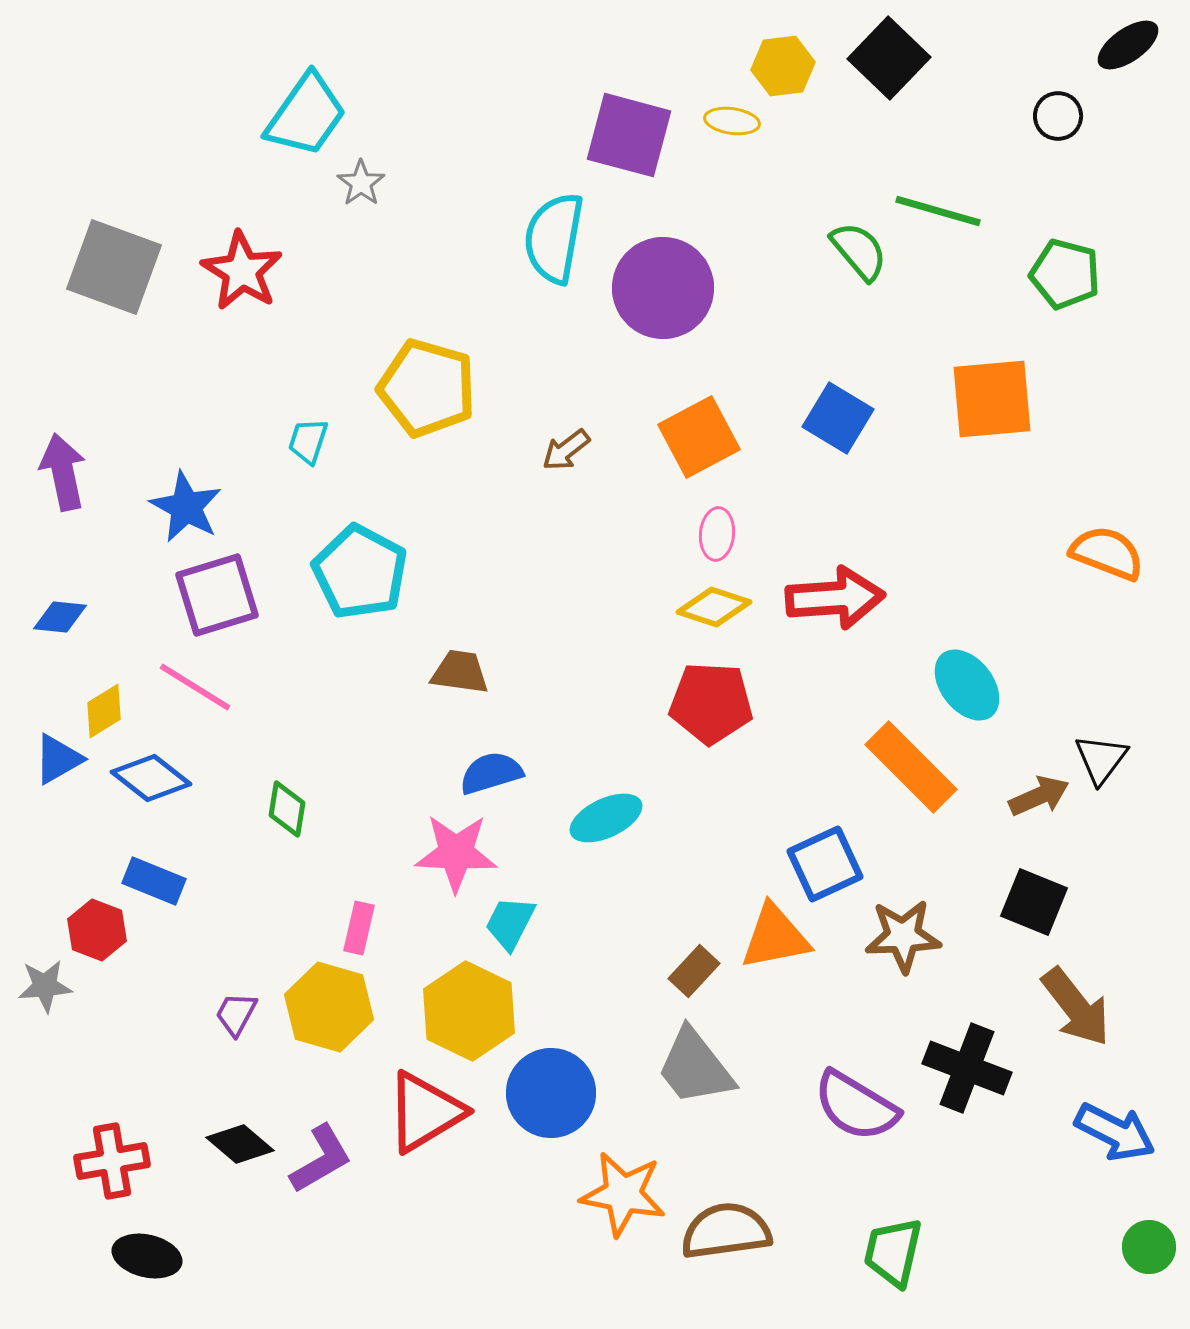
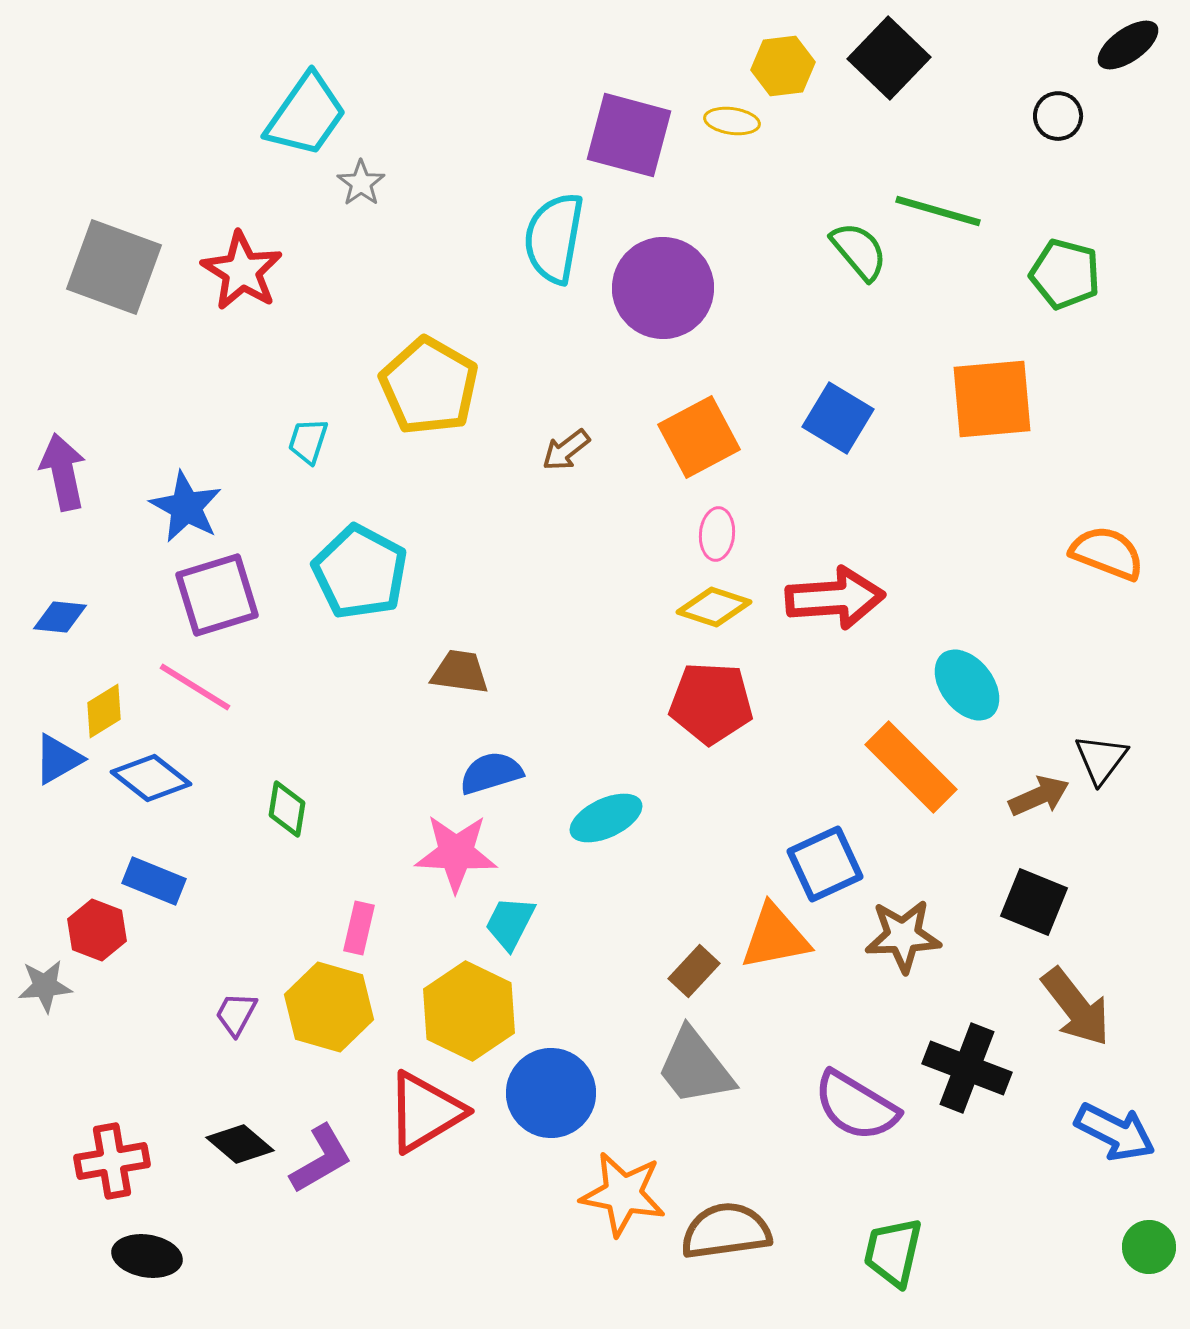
yellow pentagon at (427, 388): moved 2 px right, 2 px up; rotated 14 degrees clockwise
black ellipse at (147, 1256): rotated 4 degrees counterclockwise
